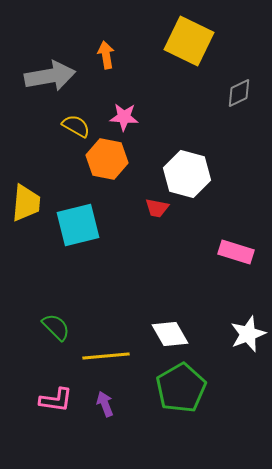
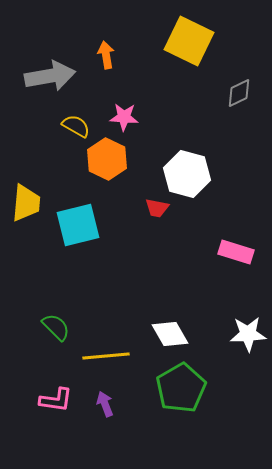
orange hexagon: rotated 15 degrees clockwise
white star: rotated 18 degrees clockwise
